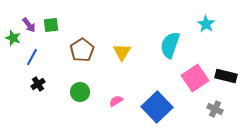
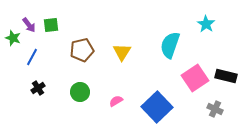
brown pentagon: rotated 20 degrees clockwise
black cross: moved 4 px down
